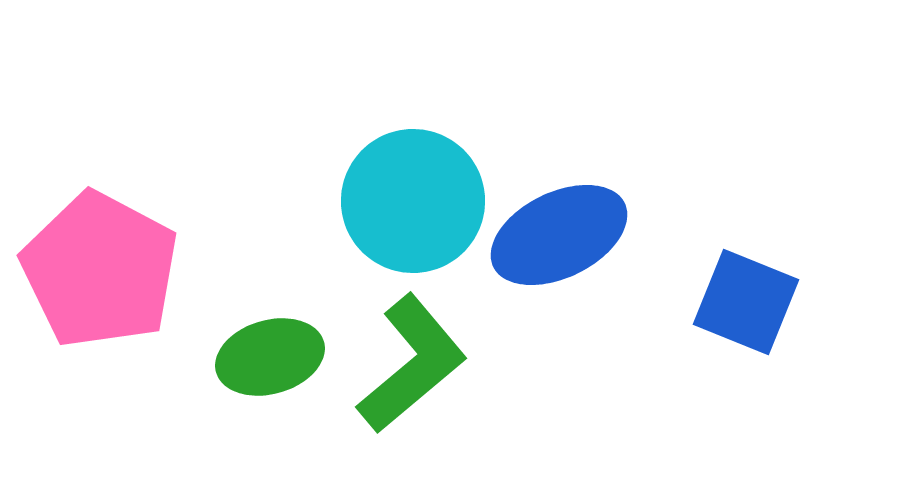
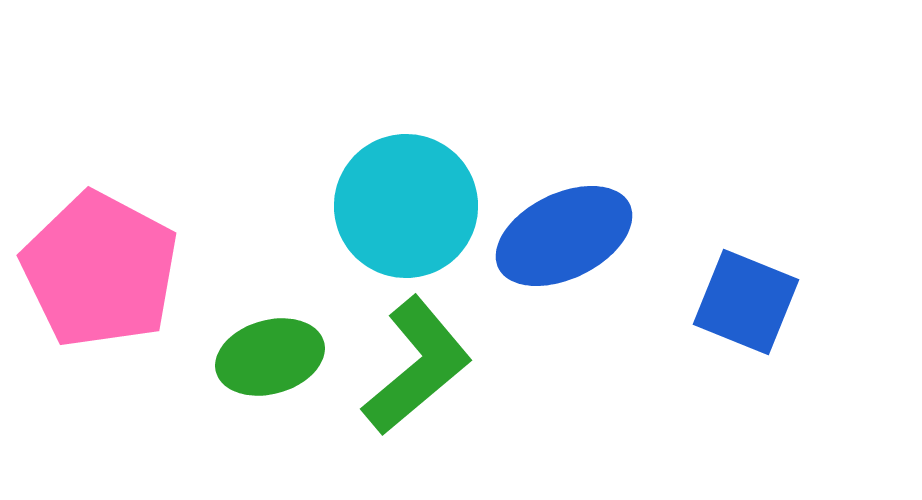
cyan circle: moved 7 px left, 5 px down
blue ellipse: moved 5 px right, 1 px down
green L-shape: moved 5 px right, 2 px down
